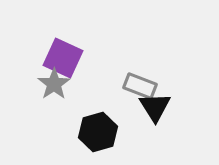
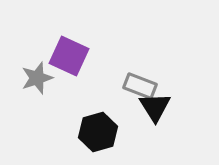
purple square: moved 6 px right, 2 px up
gray star: moved 17 px left, 6 px up; rotated 16 degrees clockwise
